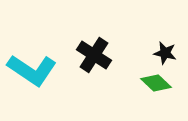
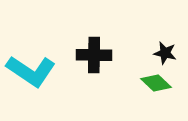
black cross: rotated 32 degrees counterclockwise
cyan L-shape: moved 1 px left, 1 px down
